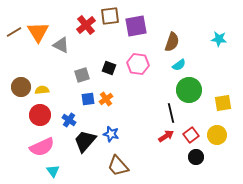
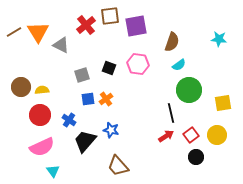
blue star: moved 4 px up
